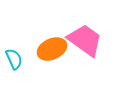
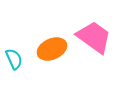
pink trapezoid: moved 9 px right, 3 px up
